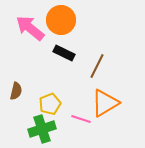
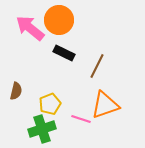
orange circle: moved 2 px left
orange triangle: moved 2 px down; rotated 12 degrees clockwise
